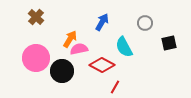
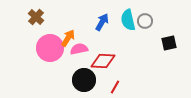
gray circle: moved 2 px up
orange arrow: moved 2 px left, 1 px up
cyan semicircle: moved 4 px right, 27 px up; rotated 15 degrees clockwise
pink circle: moved 14 px right, 10 px up
red diamond: moved 1 px right, 4 px up; rotated 25 degrees counterclockwise
black circle: moved 22 px right, 9 px down
